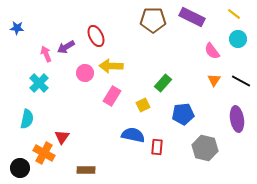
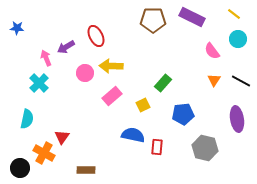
pink arrow: moved 4 px down
pink rectangle: rotated 18 degrees clockwise
